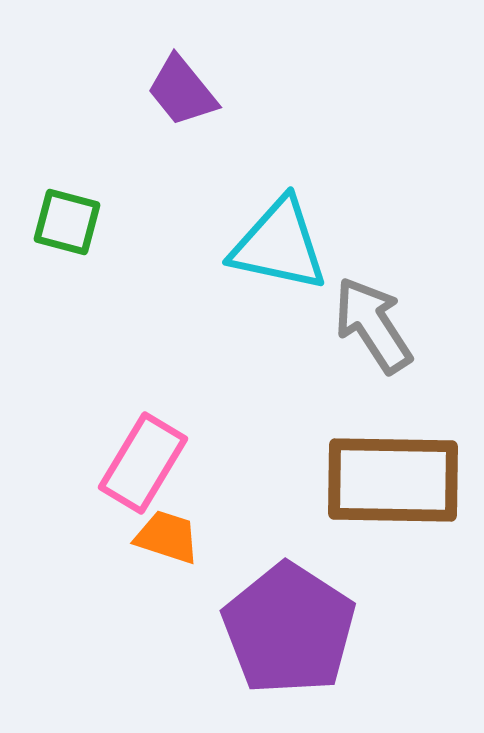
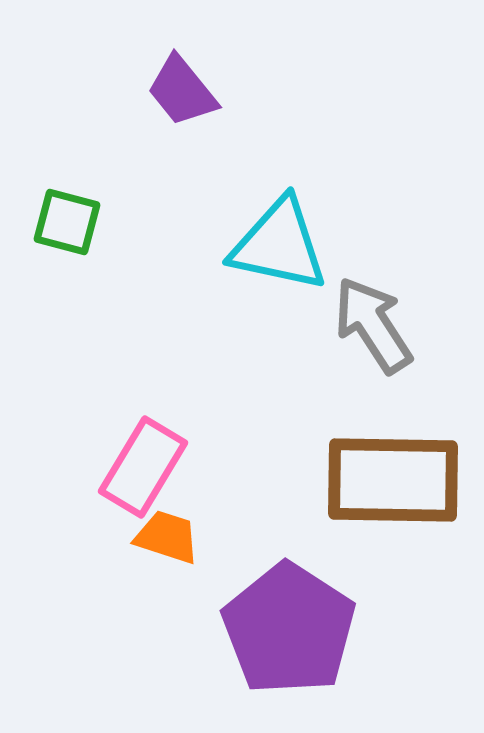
pink rectangle: moved 4 px down
